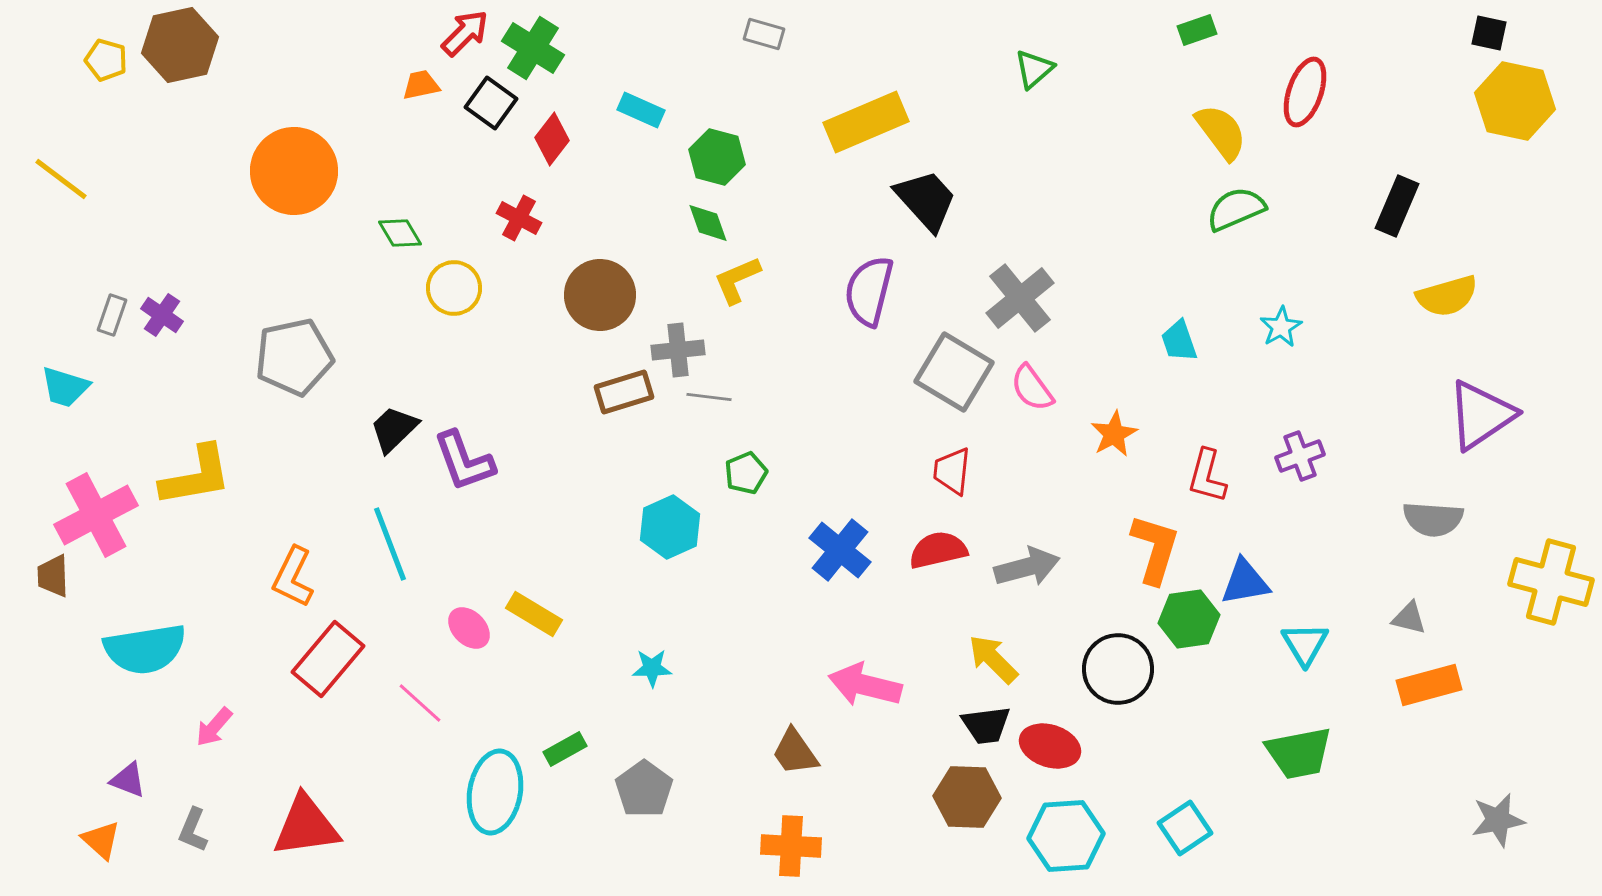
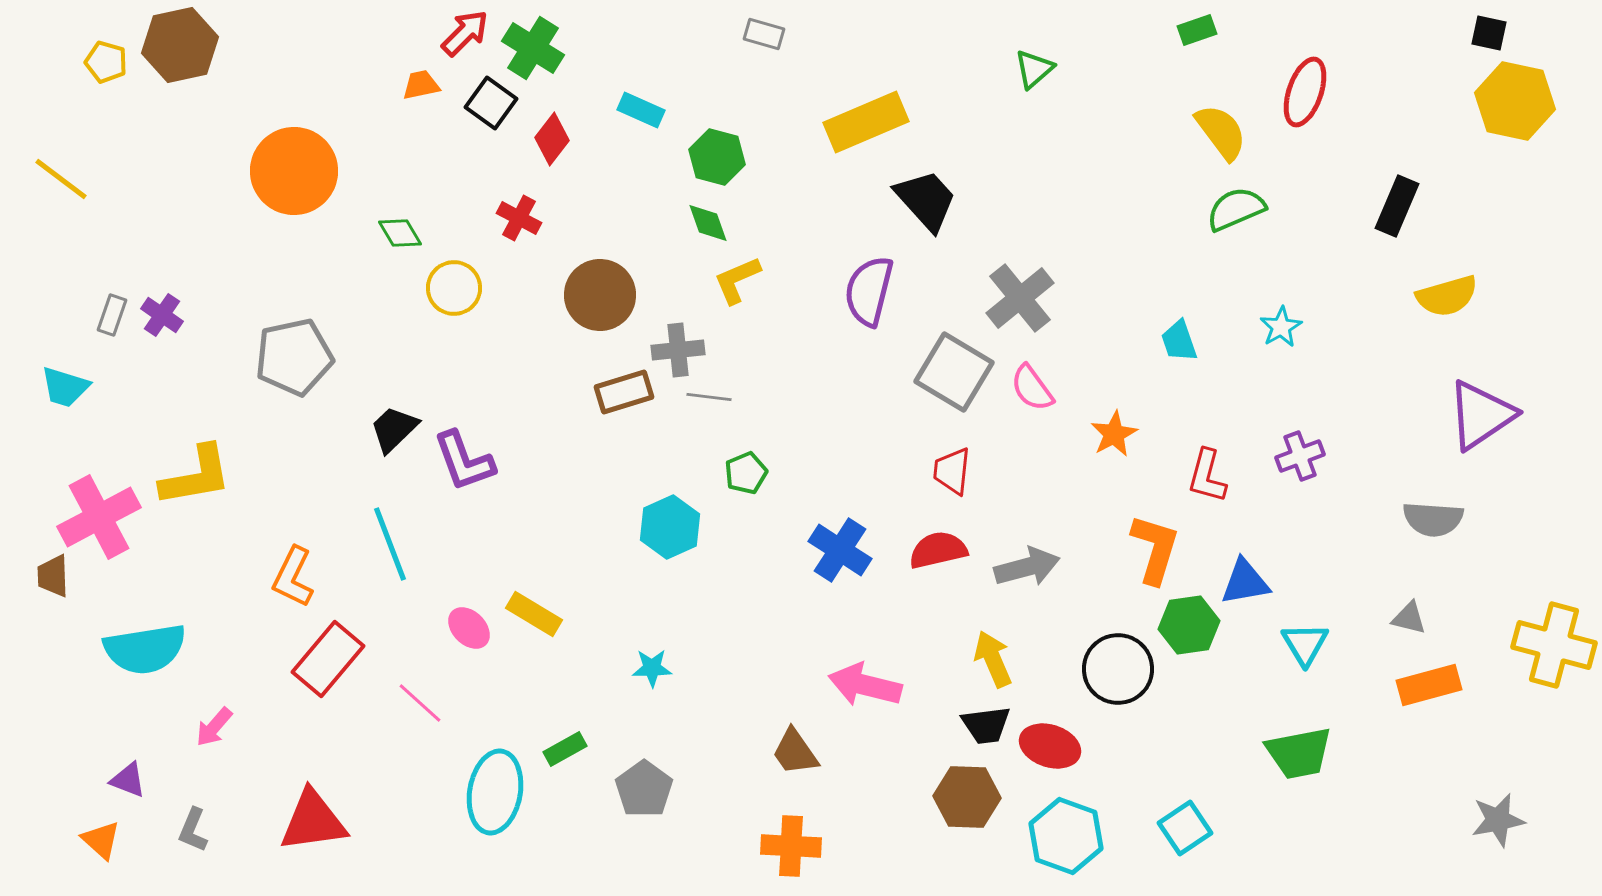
yellow pentagon at (106, 60): moved 2 px down
pink cross at (96, 515): moved 3 px right, 2 px down
blue cross at (840, 550): rotated 6 degrees counterclockwise
yellow cross at (1551, 582): moved 3 px right, 63 px down
green hexagon at (1189, 619): moved 6 px down
yellow arrow at (993, 659): rotated 22 degrees clockwise
red triangle at (306, 826): moved 7 px right, 5 px up
cyan hexagon at (1066, 836): rotated 24 degrees clockwise
